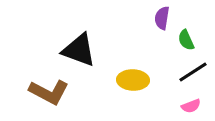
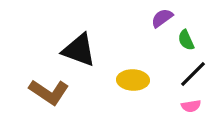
purple semicircle: rotated 45 degrees clockwise
black line: moved 2 px down; rotated 12 degrees counterclockwise
brown L-shape: rotated 6 degrees clockwise
pink semicircle: rotated 12 degrees clockwise
